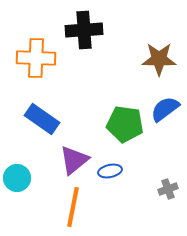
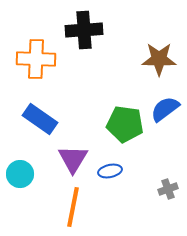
orange cross: moved 1 px down
blue rectangle: moved 2 px left
purple triangle: moved 1 px left, 1 px up; rotated 20 degrees counterclockwise
cyan circle: moved 3 px right, 4 px up
